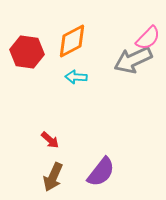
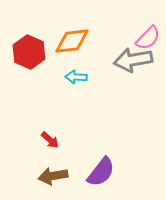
orange diamond: rotated 21 degrees clockwise
red hexagon: moved 2 px right; rotated 16 degrees clockwise
gray arrow: rotated 15 degrees clockwise
brown arrow: moved 1 px up; rotated 56 degrees clockwise
